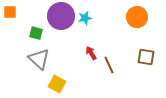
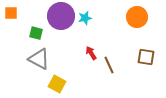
orange square: moved 1 px right, 1 px down
gray triangle: rotated 15 degrees counterclockwise
